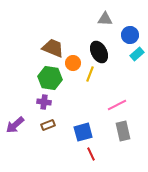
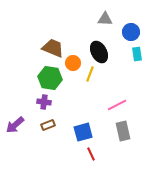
blue circle: moved 1 px right, 3 px up
cyan rectangle: rotated 56 degrees counterclockwise
